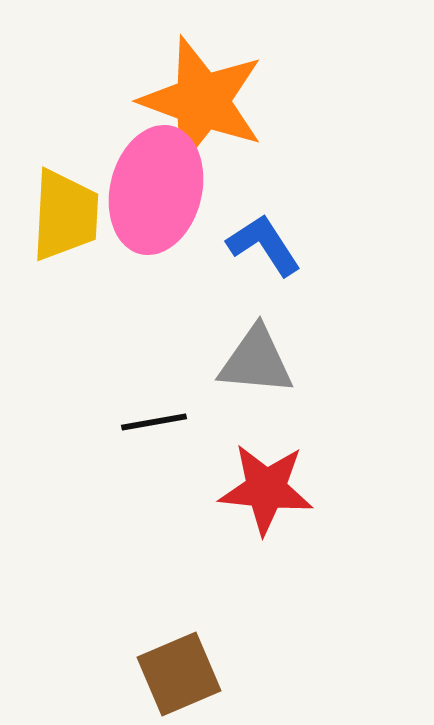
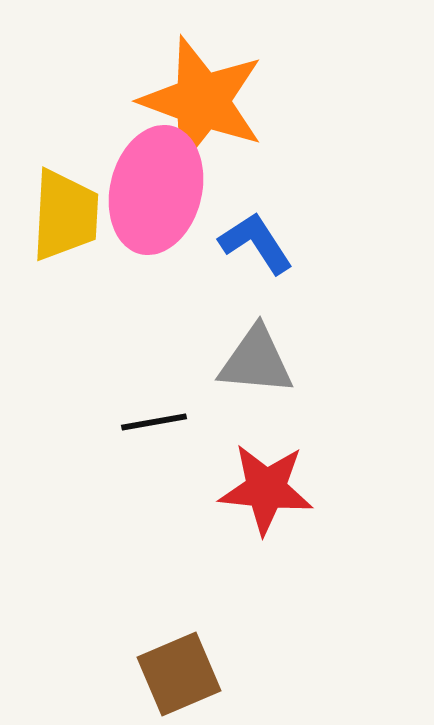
blue L-shape: moved 8 px left, 2 px up
